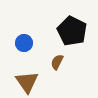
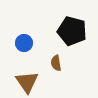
black pentagon: rotated 12 degrees counterclockwise
brown semicircle: moved 1 px left, 1 px down; rotated 35 degrees counterclockwise
